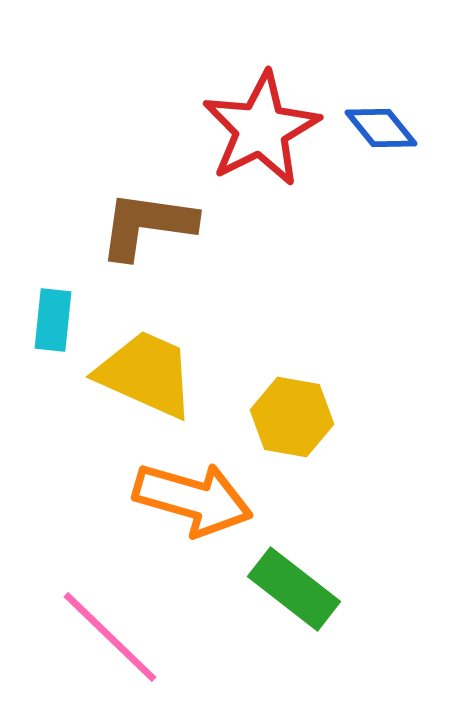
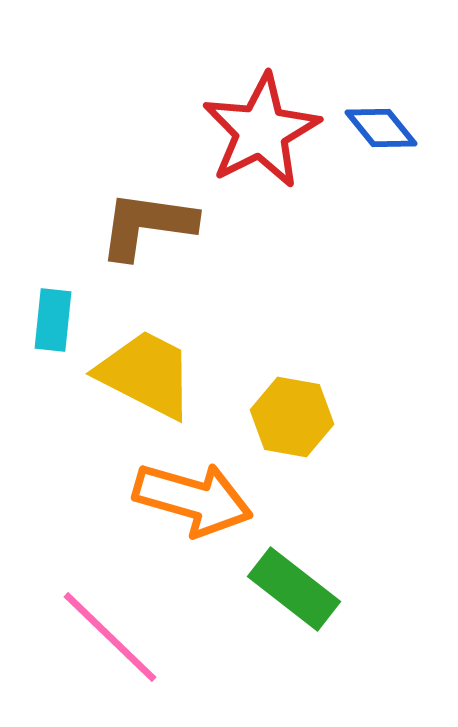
red star: moved 2 px down
yellow trapezoid: rotated 3 degrees clockwise
